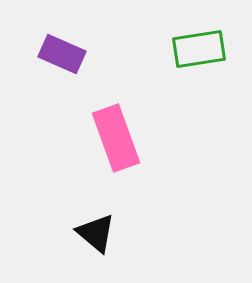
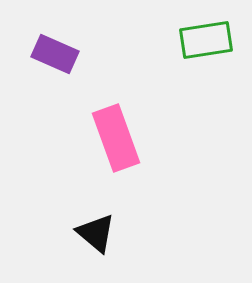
green rectangle: moved 7 px right, 9 px up
purple rectangle: moved 7 px left
